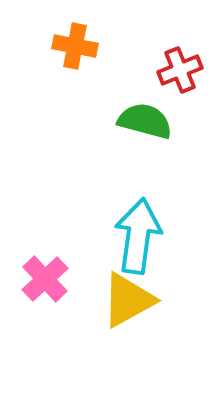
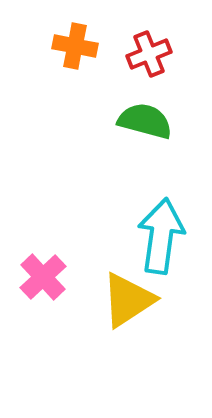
red cross: moved 31 px left, 16 px up
cyan arrow: moved 23 px right
pink cross: moved 2 px left, 2 px up
yellow triangle: rotated 4 degrees counterclockwise
